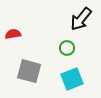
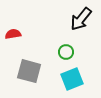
green circle: moved 1 px left, 4 px down
